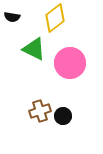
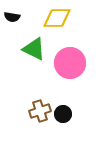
yellow diamond: moved 2 px right; rotated 36 degrees clockwise
black circle: moved 2 px up
